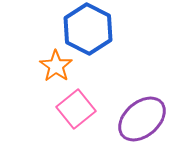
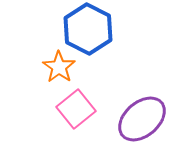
orange star: moved 3 px right, 1 px down
